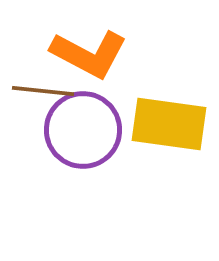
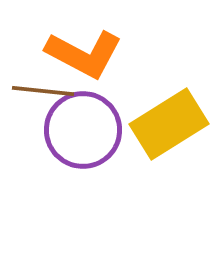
orange L-shape: moved 5 px left
yellow rectangle: rotated 40 degrees counterclockwise
